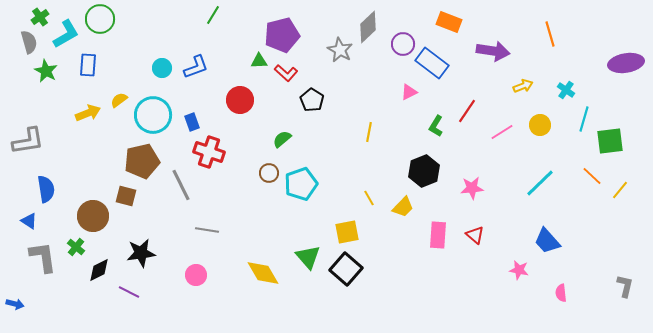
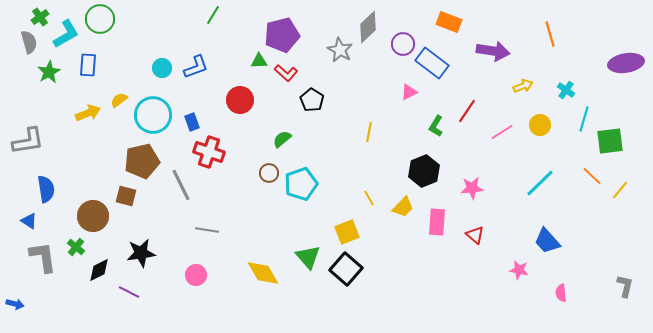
green star at (46, 71): moved 3 px right, 1 px down; rotated 15 degrees clockwise
yellow square at (347, 232): rotated 10 degrees counterclockwise
pink rectangle at (438, 235): moved 1 px left, 13 px up
